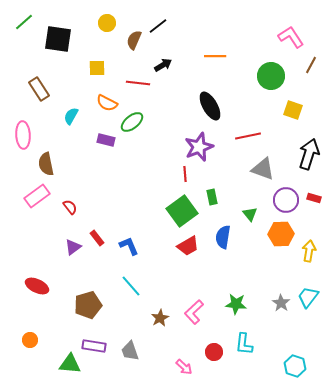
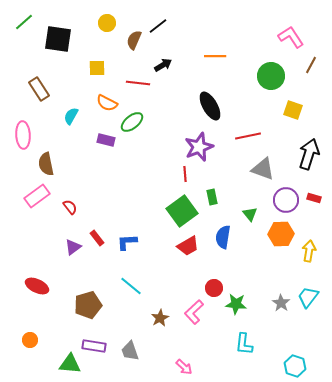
blue L-shape at (129, 246): moved 2 px left, 4 px up; rotated 70 degrees counterclockwise
cyan line at (131, 286): rotated 10 degrees counterclockwise
red circle at (214, 352): moved 64 px up
